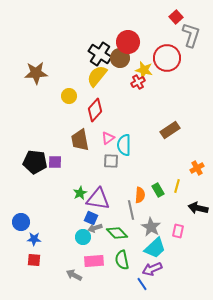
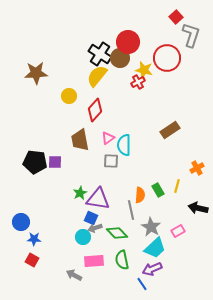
pink rectangle at (178, 231): rotated 48 degrees clockwise
red square at (34, 260): moved 2 px left; rotated 24 degrees clockwise
